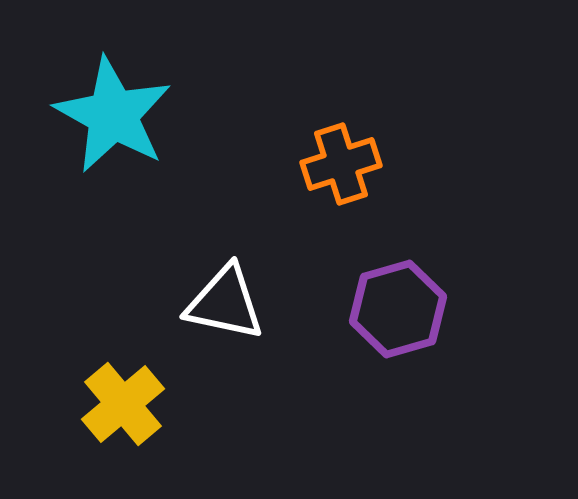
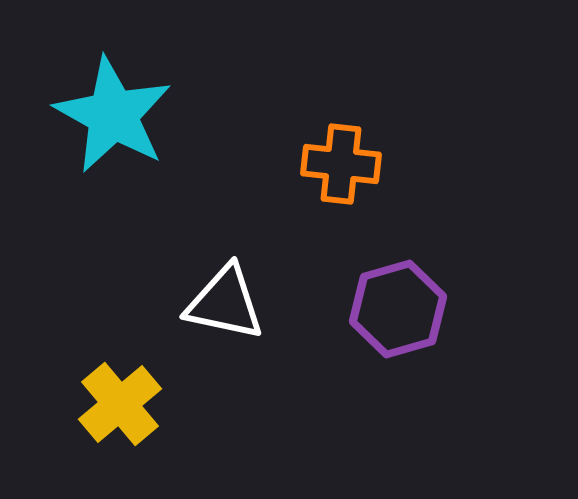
orange cross: rotated 24 degrees clockwise
yellow cross: moved 3 px left
